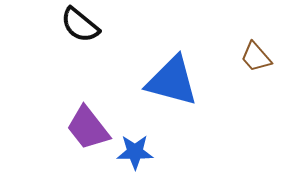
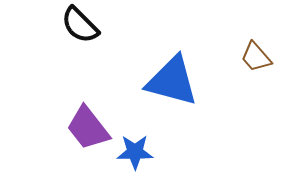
black semicircle: rotated 6 degrees clockwise
